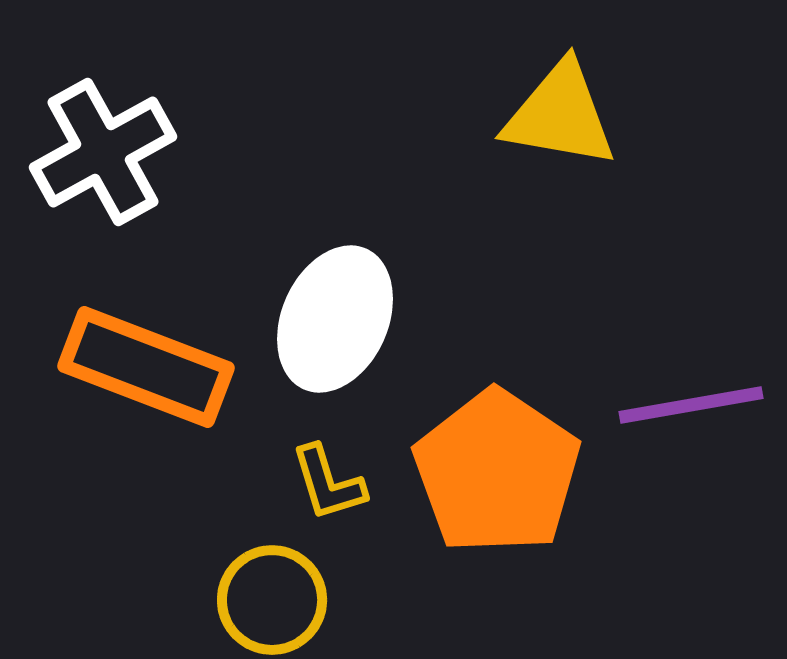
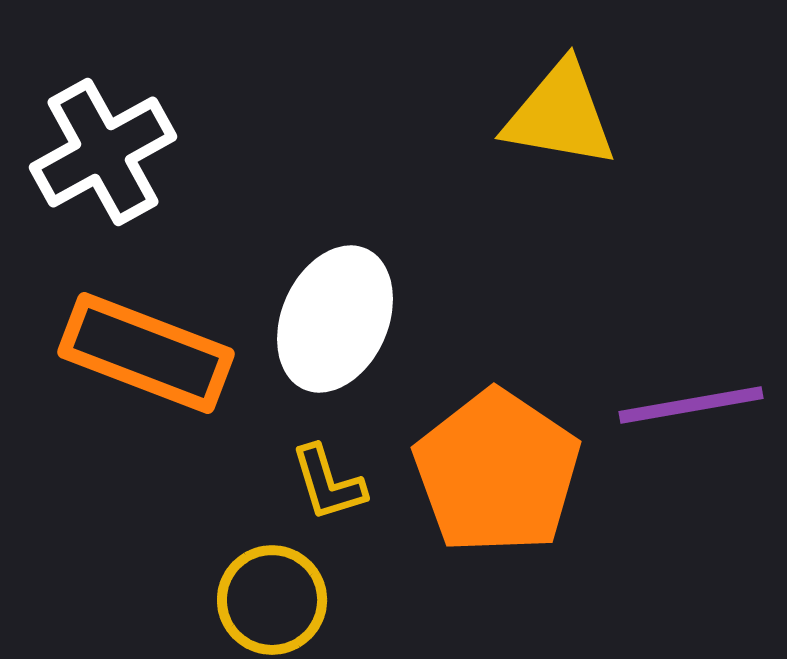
orange rectangle: moved 14 px up
